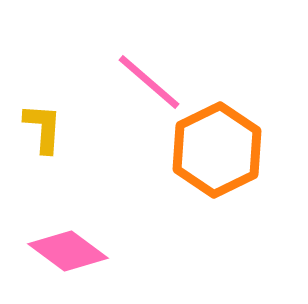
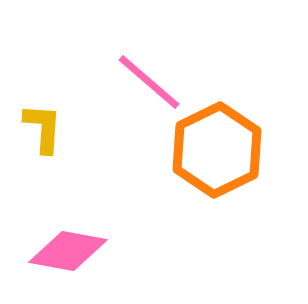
pink diamond: rotated 26 degrees counterclockwise
